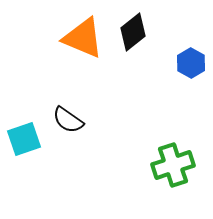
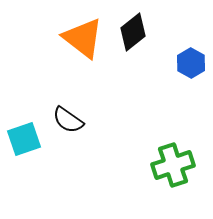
orange triangle: rotated 15 degrees clockwise
